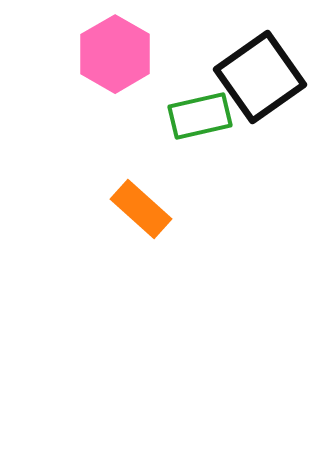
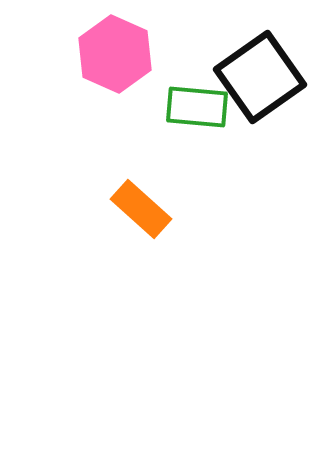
pink hexagon: rotated 6 degrees counterclockwise
green rectangle: moved 3 px left, 9 px up; rotated 18 degrees clockwise
